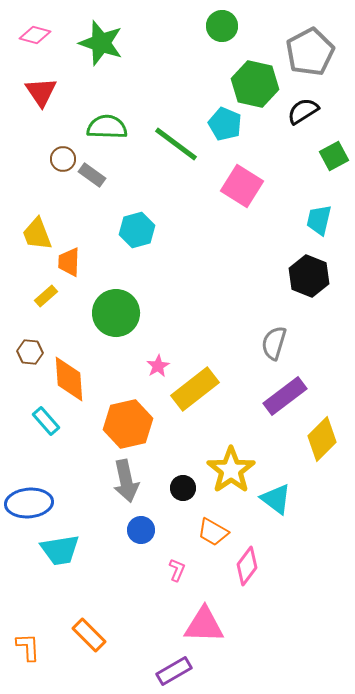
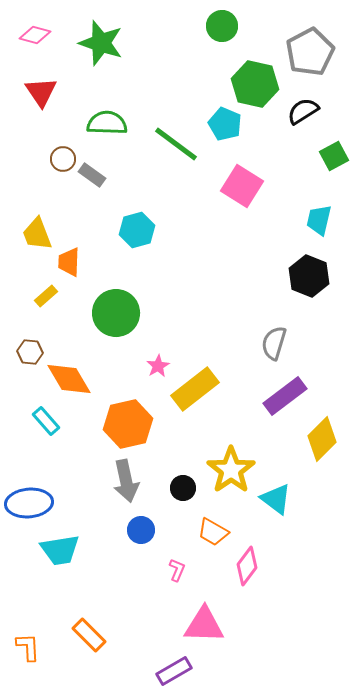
green semicircle at (107, 127): moved 4 px up
orange diamond at (69, 379): rotated 27 degrees counterclockwise
